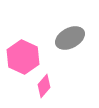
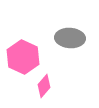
gray ellipse: rotated 32 degrees clockwise
